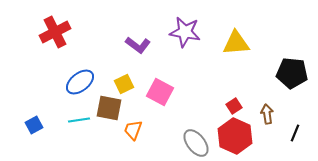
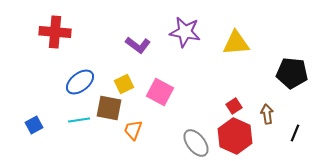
red cross: rotated 32 degrees clockwise
